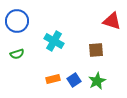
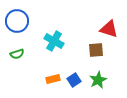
red triangle: moved 3 px left, 8 px down
green star: moved 1 px right, 1 px up
